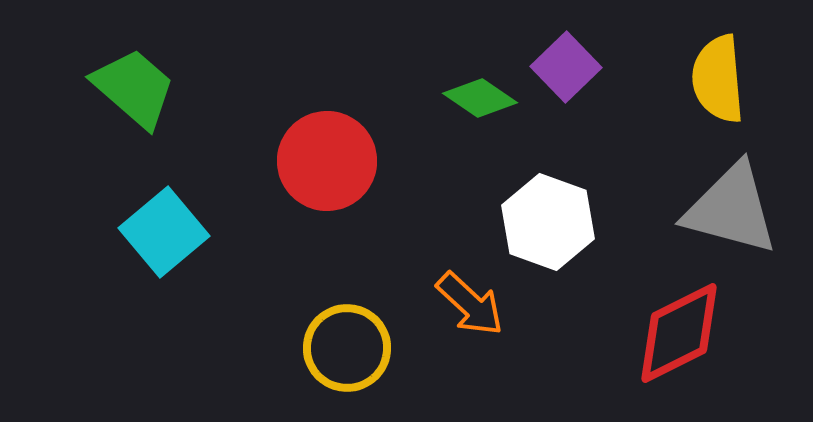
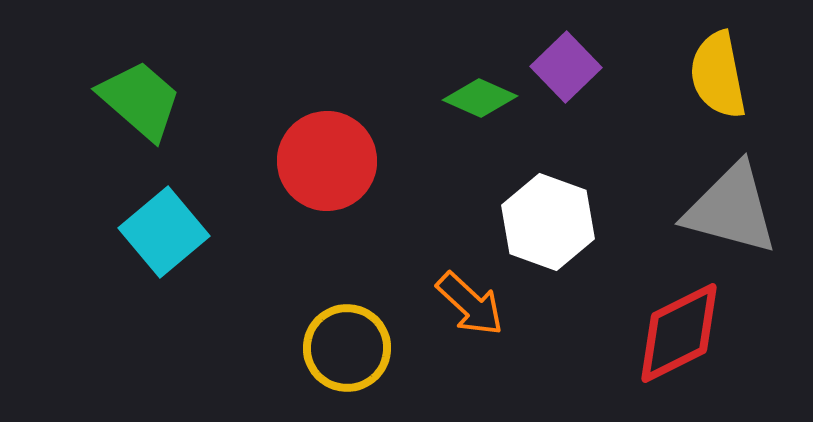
yellow semicircle: moved 4 px up; rotated 6 degrees counterclockwise
green trapezoid: moved 6 px right, 12 px down
green diamond: rotated 10 degrees counterclockwise
